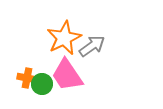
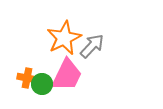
gray arrow: rotated 12 degrees counterclockwise
pink trapezoid: rotated 120 degrees counterclockwise
